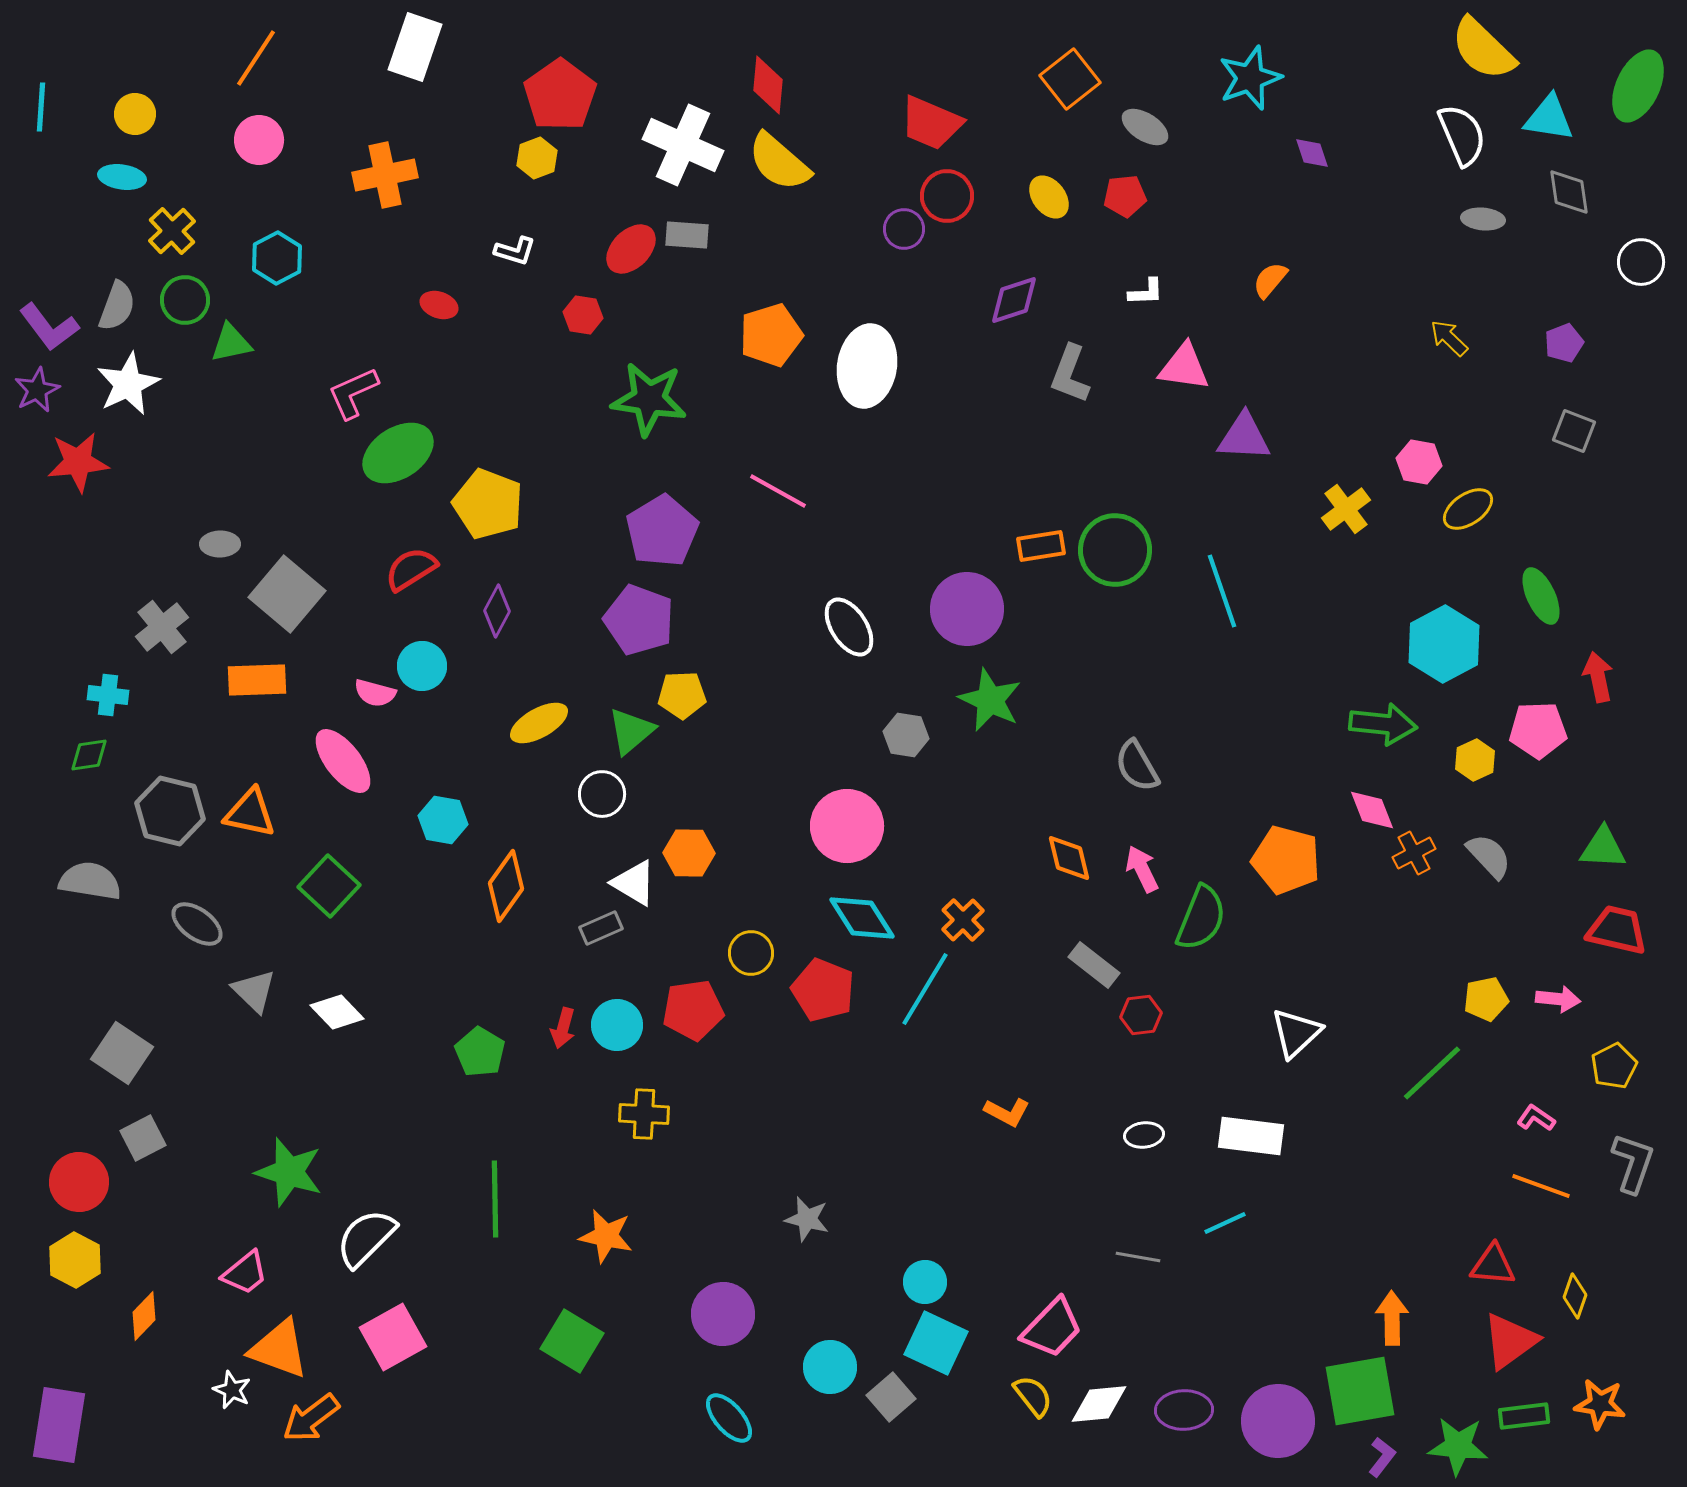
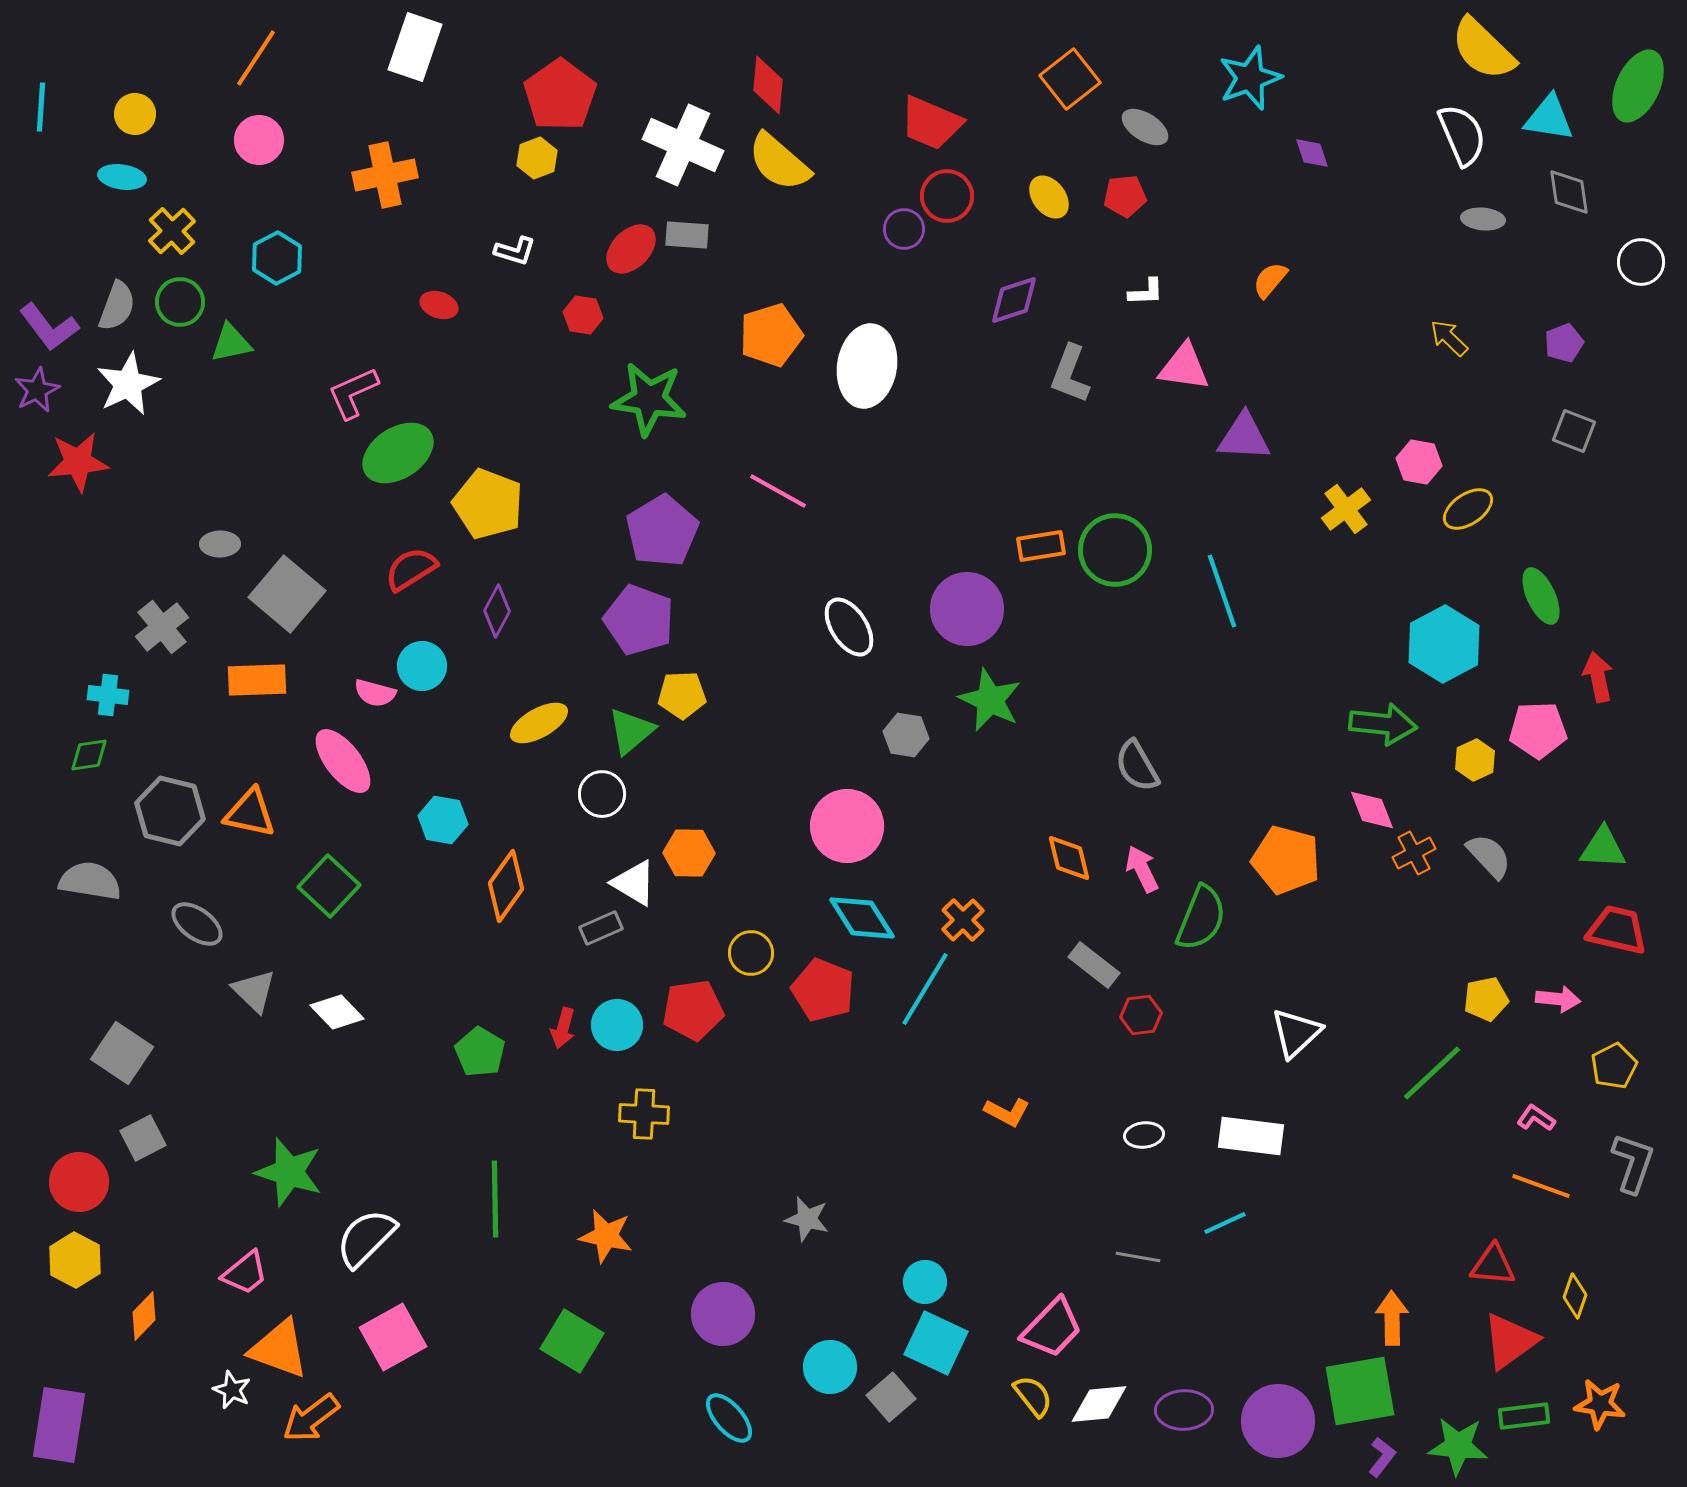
green circle at (185, 300): moved 5 px left, 2 px down
